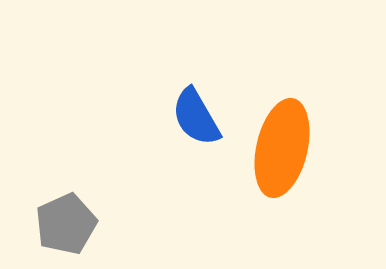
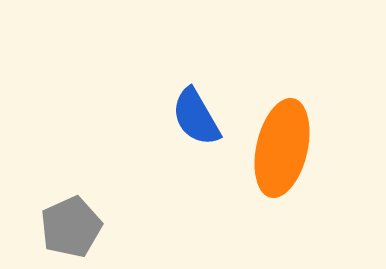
gray pentagon: moved 5 px right, 3 px down
